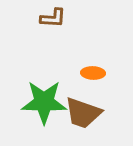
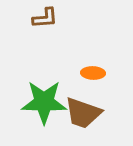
brown L-shape: moved 8 px left; rotated 8 degrees counterclockwise
